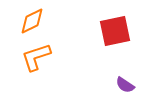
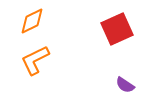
red square: moved 2 px right, 2 px up; rotated 12 degrees counterclockwise
orange L-shape: moved 1 px left, 3 px down; rotated 8 degrees counterclockwise
